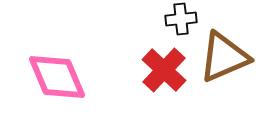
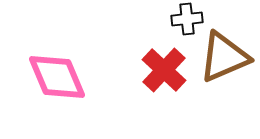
black cross: moved 6 px right
